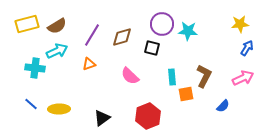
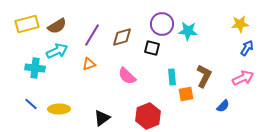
pink semicircle: moved 3 px left
